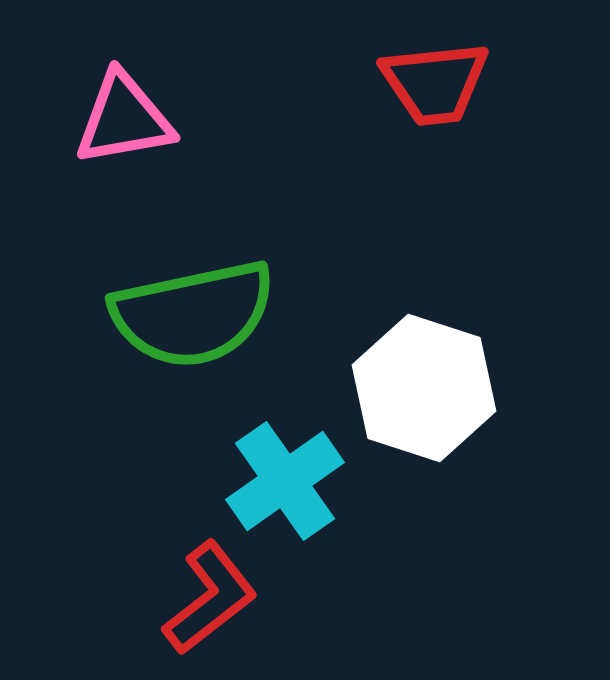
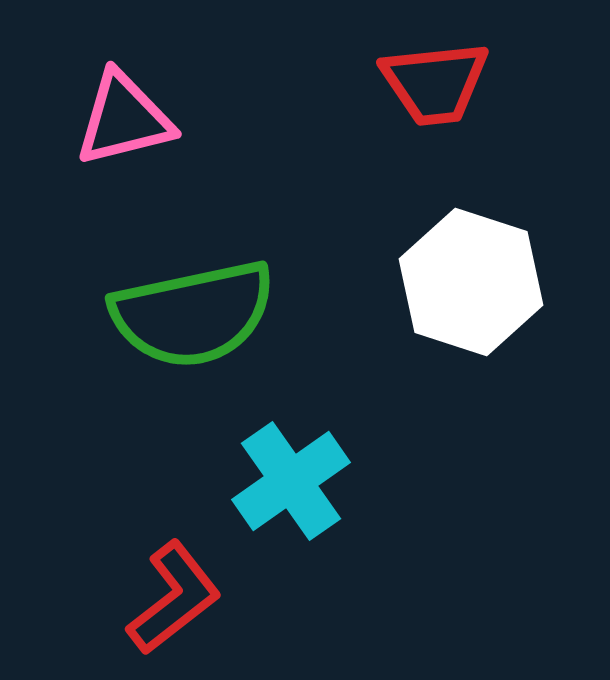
pink triangle: rotated 4 degrees counterclockwise
white hexagon: moved 47 px right, 106 px up
cyan cross: moved 6 px right
red L-shape: moved 36 px left
